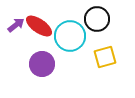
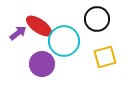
purple arrow: moved 2 px right, 8 px down
cyan circle: moved 6 px left, 5 px down
